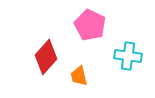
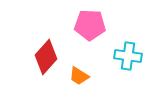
pink pentagon: rotated 24 degrees counterclockwise
orange trapezoid: rotated 45 degrees counterclockwise
